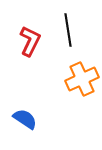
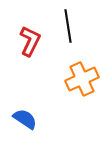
black line: moved 4 px up
